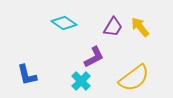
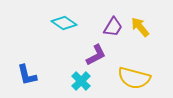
purple L-shape: moved 2 px right, 2 px up
yellow semicircle: rotated 52 degrees clockwise
